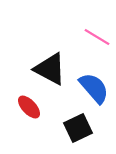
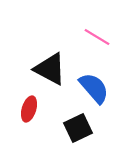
red ellipse: moved 2 px down; rotated 60 degrees clockwise
